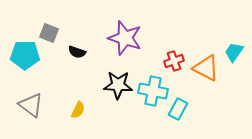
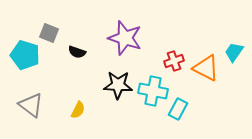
cyan pentagon: rotated 16 degrees clockwise
